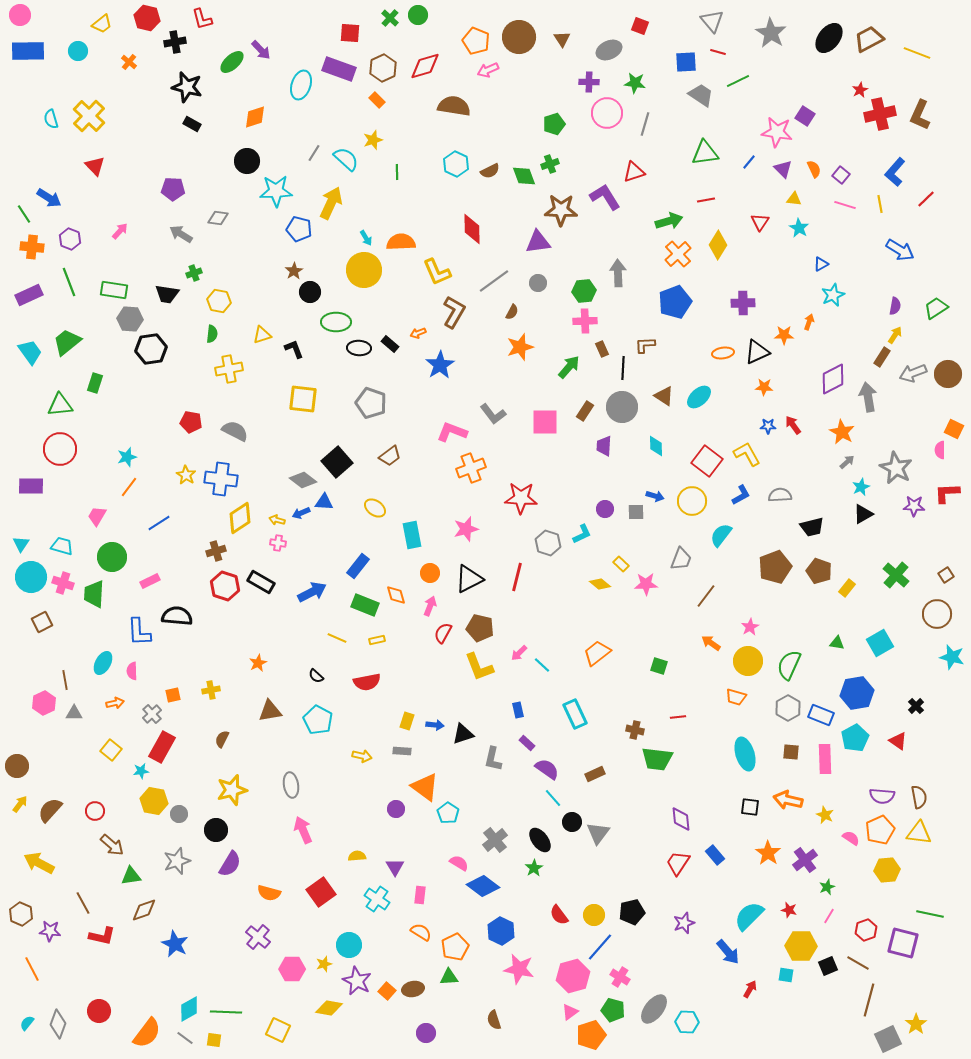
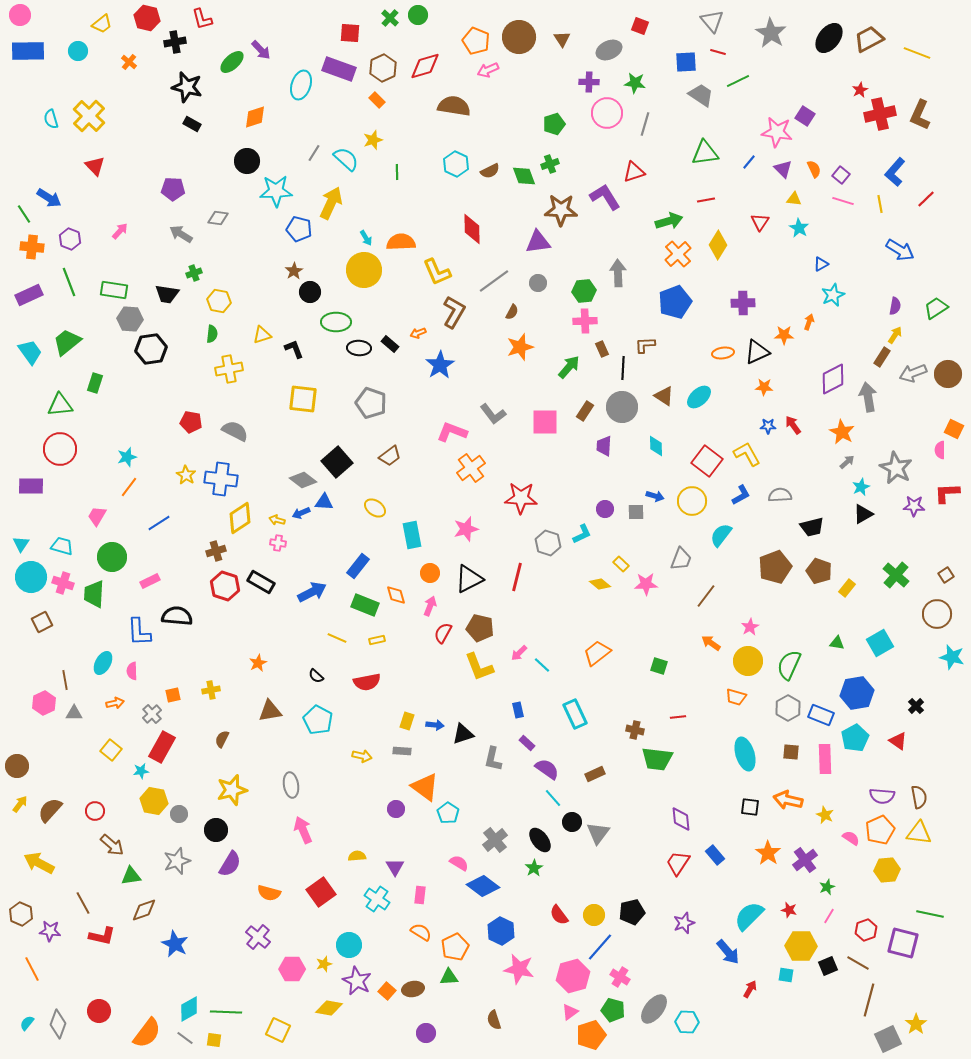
pink line at (845, 205): moved 2 px left, 4 px up
orange cross at (471, 468): rotated 16 degrees counterclockwise
